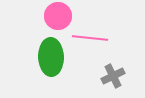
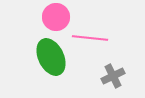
pink circle: moved 2 px left, 1 px down
green ellipse: rotated 24 degrees counterclockwise
